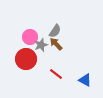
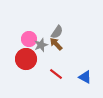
gray semicircle: moved 2 px right, 1 px down
pink circle: moved 1 px left, 2 px down
blue triangle: moved 3 px up
